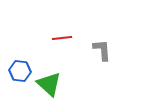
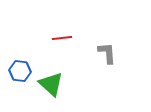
gray L-shape: moved 5 px right, 3 px down
green triangle: moved 2 px right
